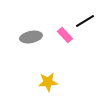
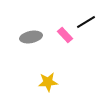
black line: moved 1 px right, 1 px down
